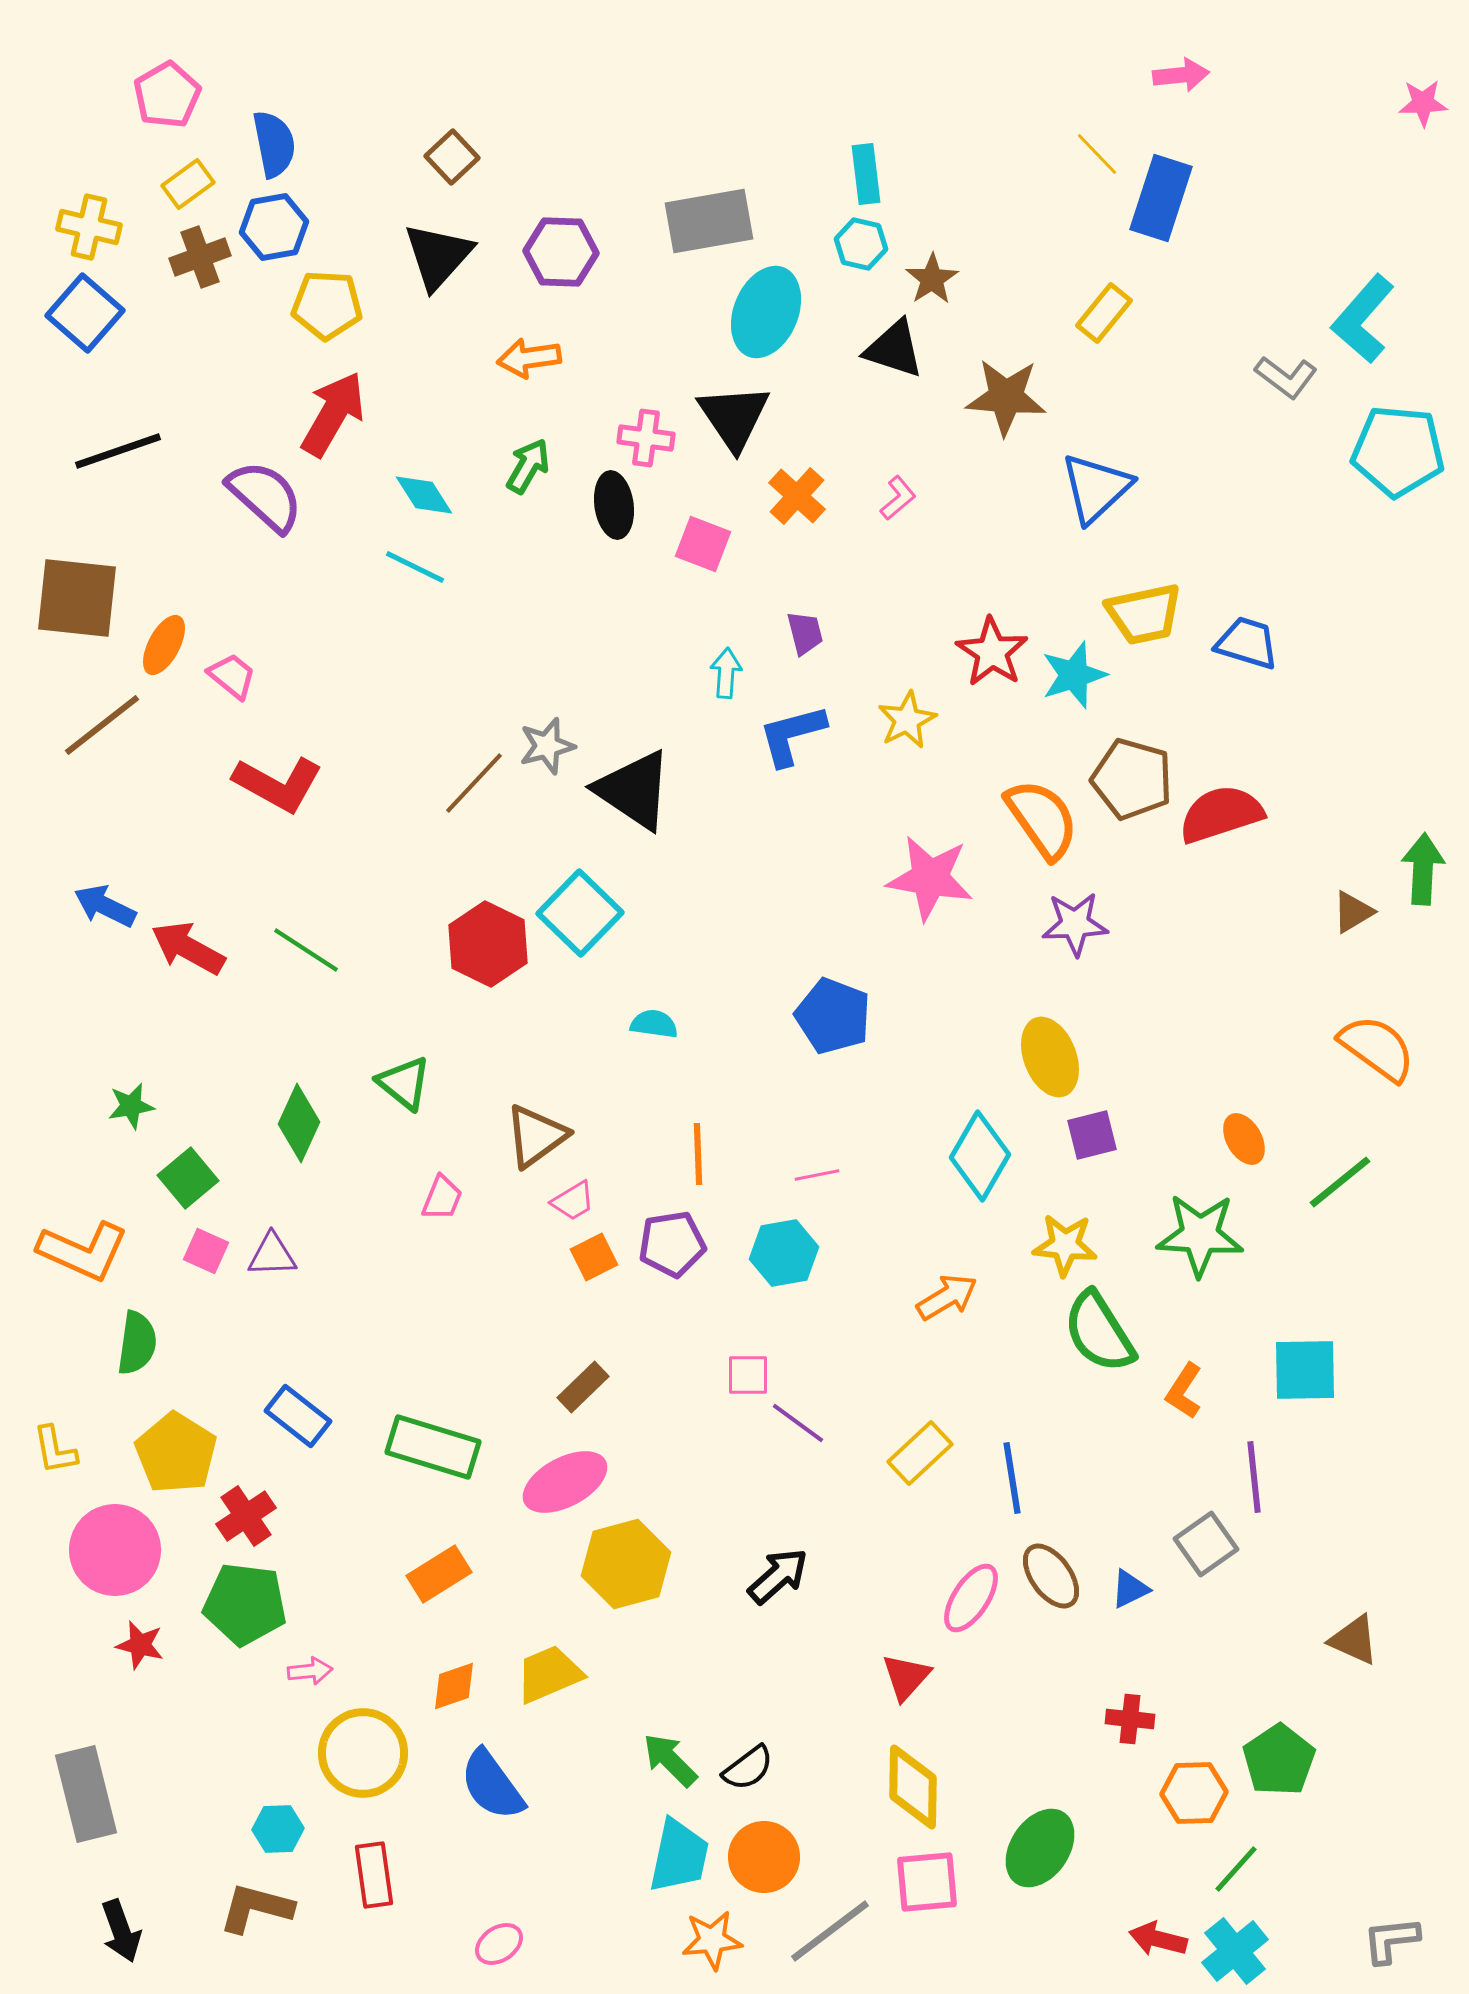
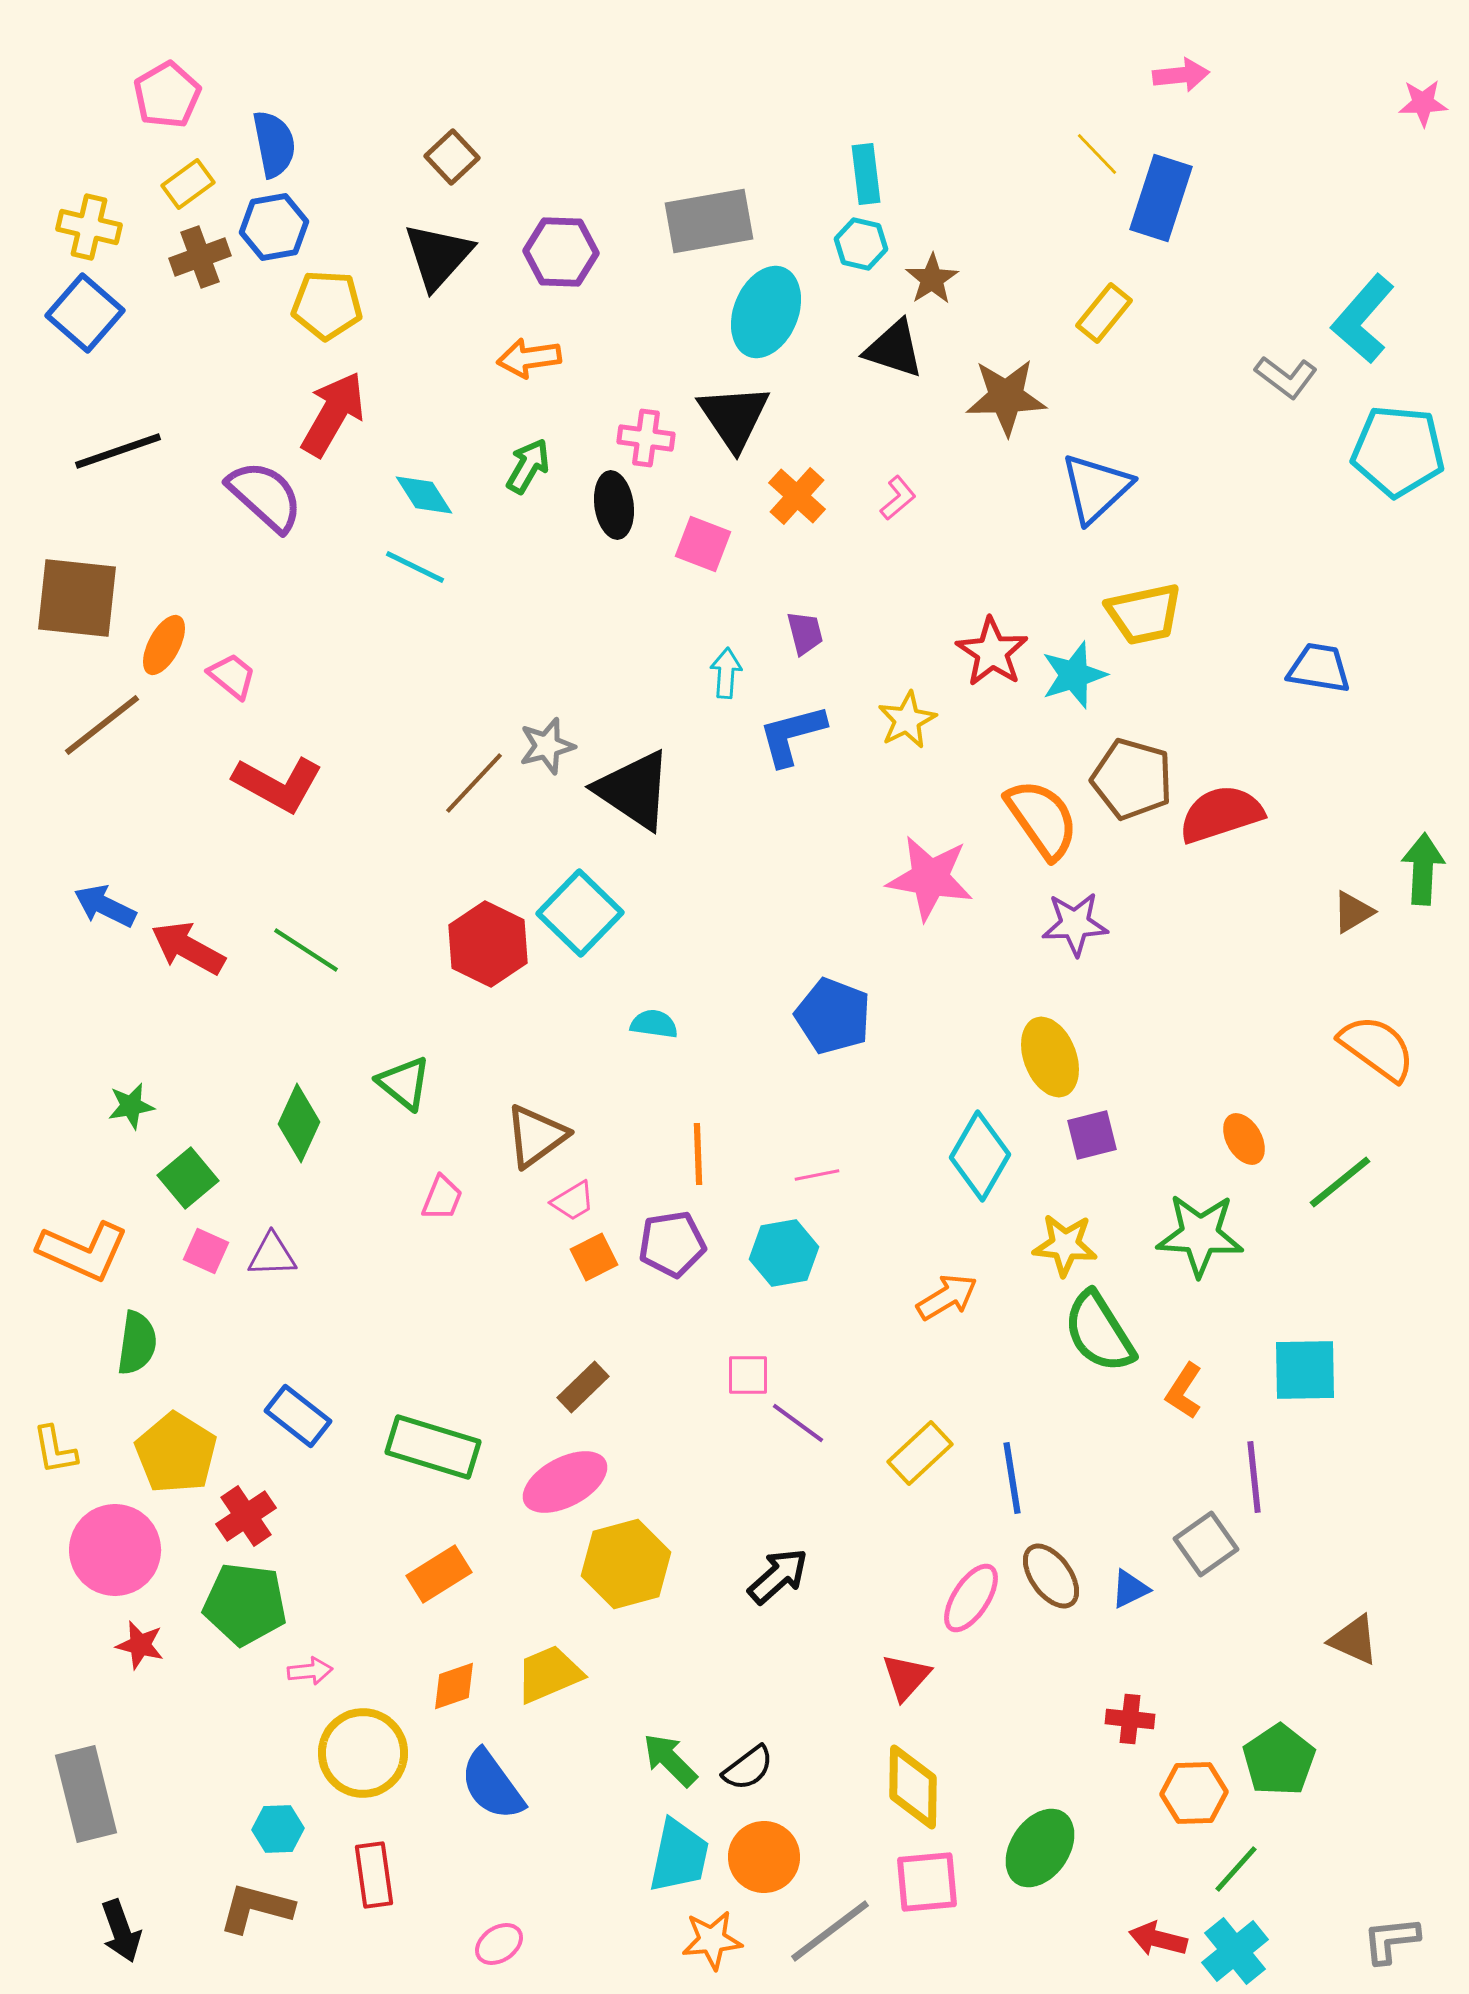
brown star at (1006, 397): rotated 6 degrees counterclockwise
blue trapezoid at (1247, 643): moved 72 px right, 25 px down; rotated 8 degrees counterclockwise
